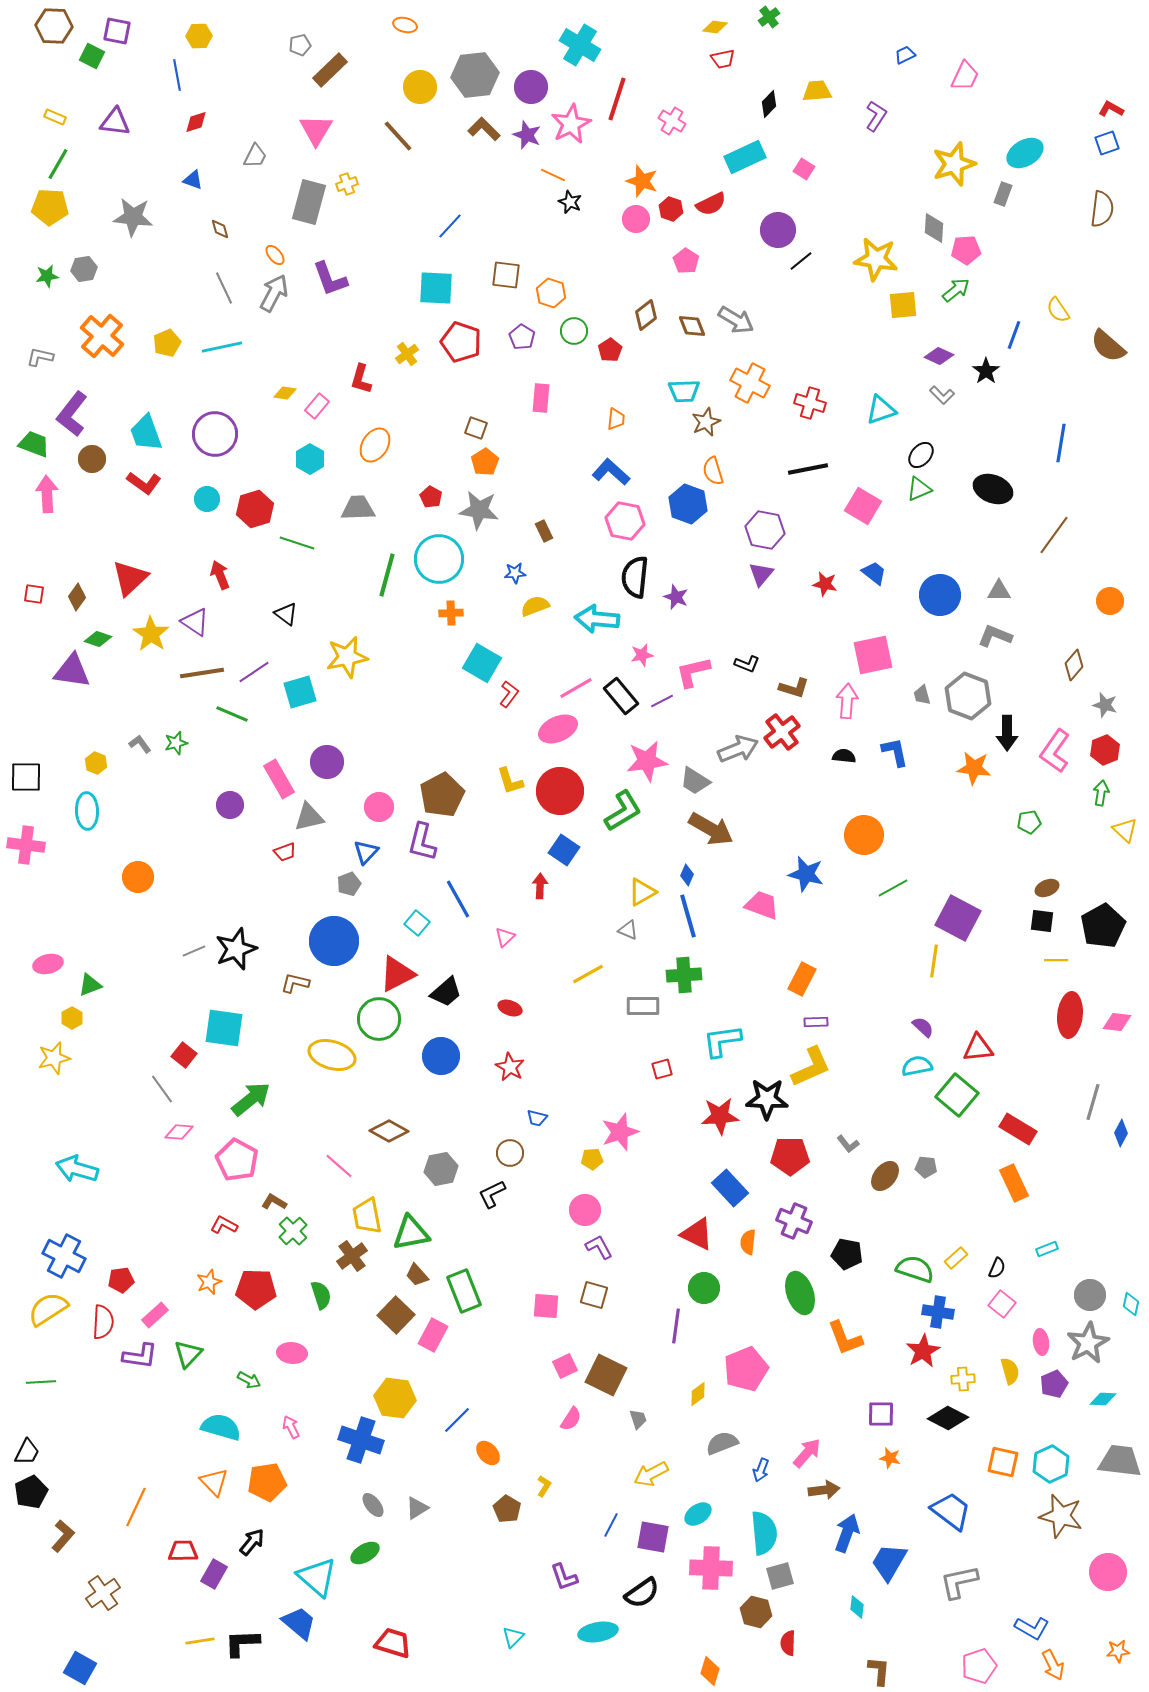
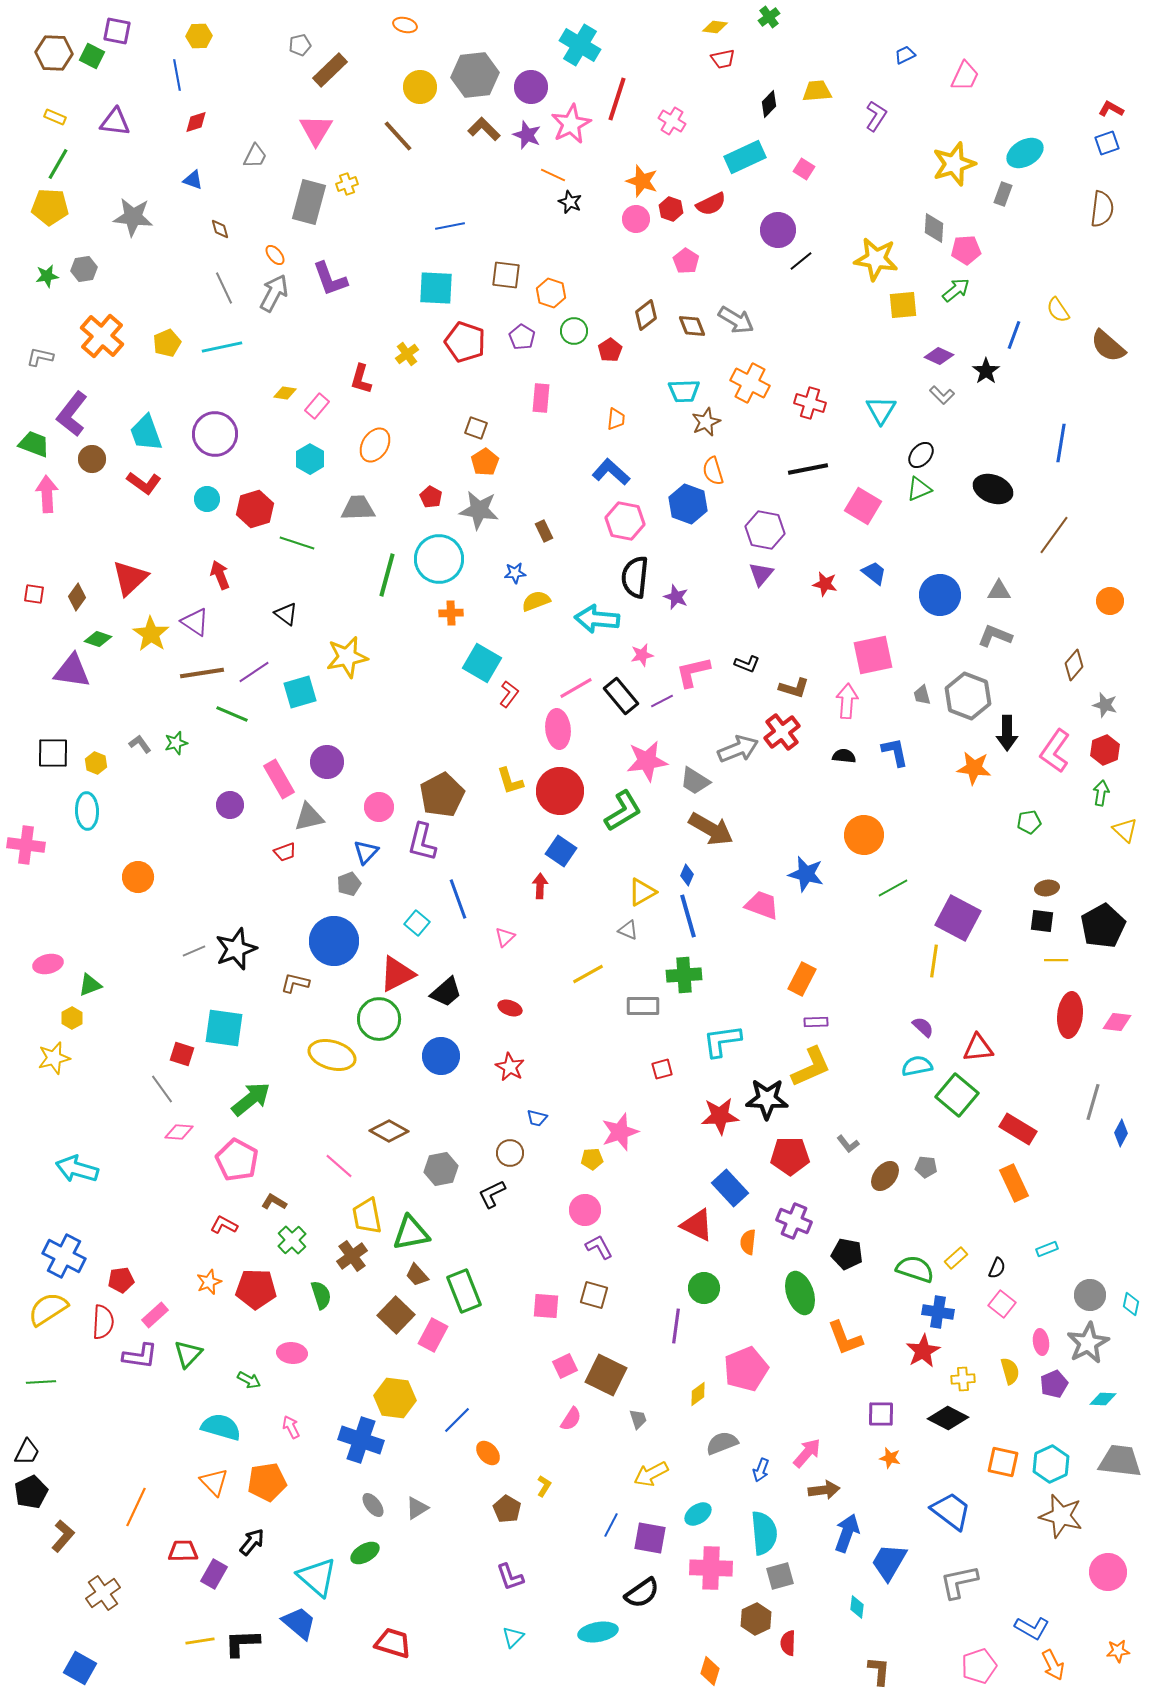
brown hexagon at (54, 26): moved 27 px down
blue line at (450, 226): rotated 36 degrees clockwise
red pentagon at (461, 342): moved 4 px right
cyan triangle at (881, 410): rotated 40 degrees counterclockwise
yellow semicircle at (535, 606): moved 1 px right, 5 px up
pink ellipse at (558, 729): rotated 72 degrees counterclockwise
black square at (26, 777): moved 27 px right, 24 px up
blue square at (564, 850): moved 3 px left, 1 px down
brown ellipse at (1047, 888): rotated 15 degrees clockwise
blue line at (458, 899): rotated 9 degrees clockwise
red square at (184, 1055): moved 2 px left, 1 px up; rotated 20 degrees counterclockwise
green cross at (293, 1231): moved 1 px left, 9 px down
red triangle at (697, 1234): moved 9 px up
purple square at (653, 1537): moved 3 px left, 1 px down
purple L-shape at (564, 1577): moved 54 px left
brown hexagon at (756, 1612): moved 7 px down; rotated 20 degrees clockwise
